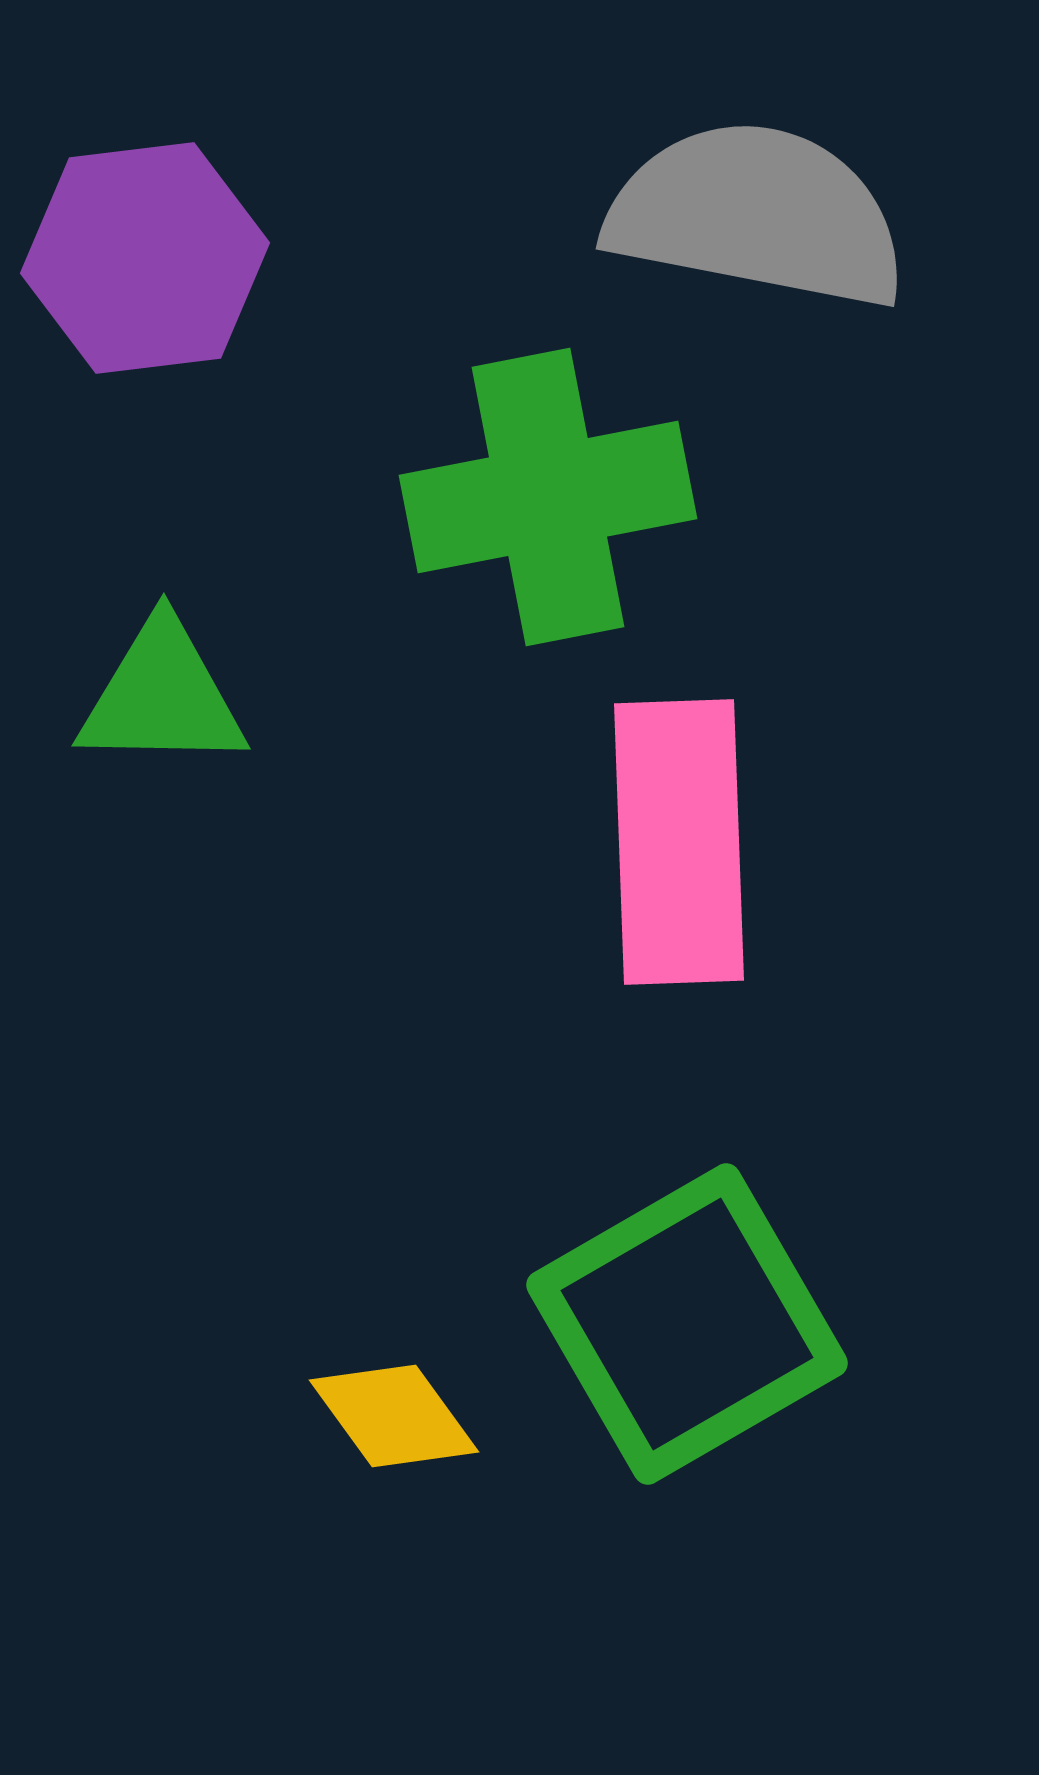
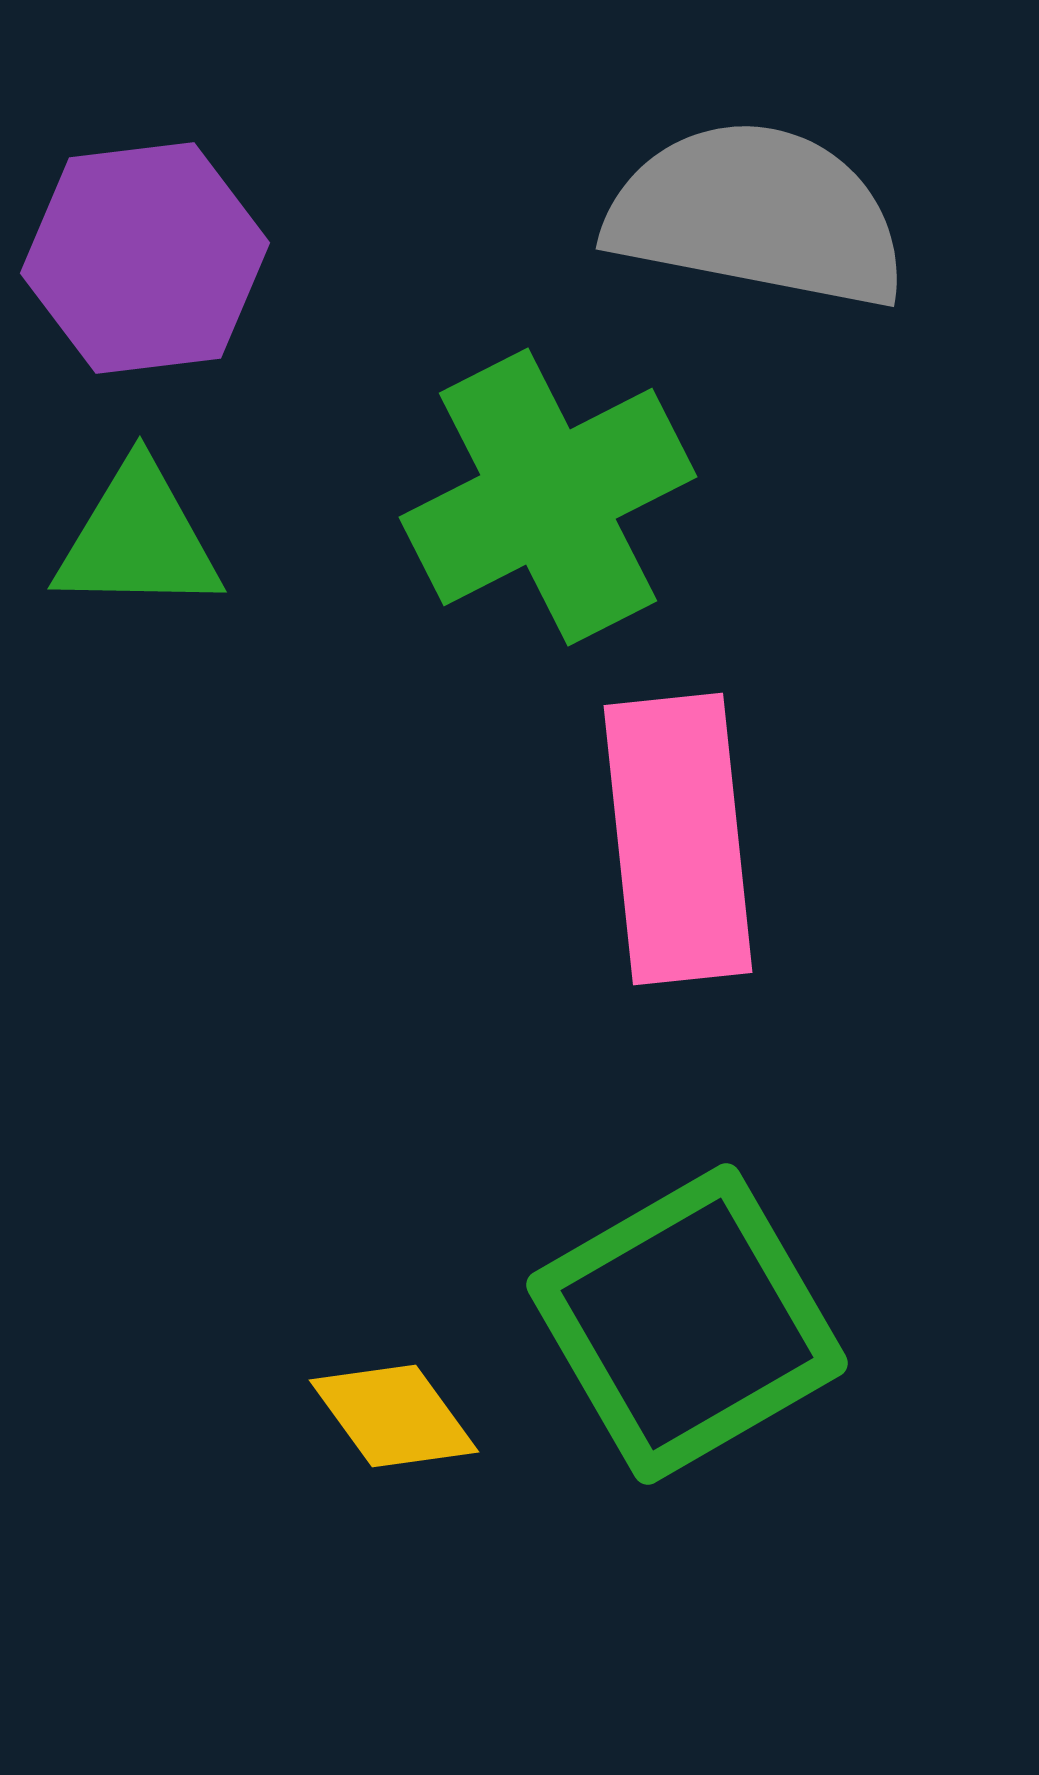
green cross: rotated 16 degrees counterclockwise
green triangle: moved 24 px left, 157 px up
pink rectangle: moved 1 px left, 3 px up; rotated 4 degrees counterclockwise
